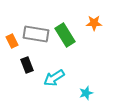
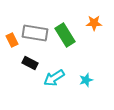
gray rectangle: moved 1 px left, 1 px up
orange rectangle: moved 1 px up
black rectangle: moved 3 px right, 2 px up; rotated 42 degrees counterclockwise
cyan star: moved 13 px up
